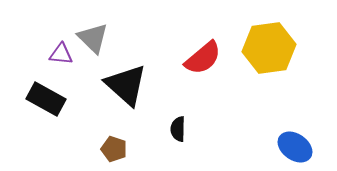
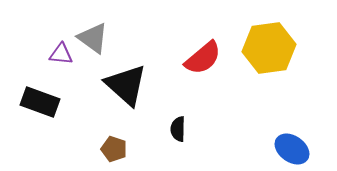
gray triangle: rotated 8 degrees counterclockwise
black rectangle: moved 6 px left, 3 px down; rotated 9 degrees counterclockwise
blue ellipse: moved 3 px left, 2 px down
